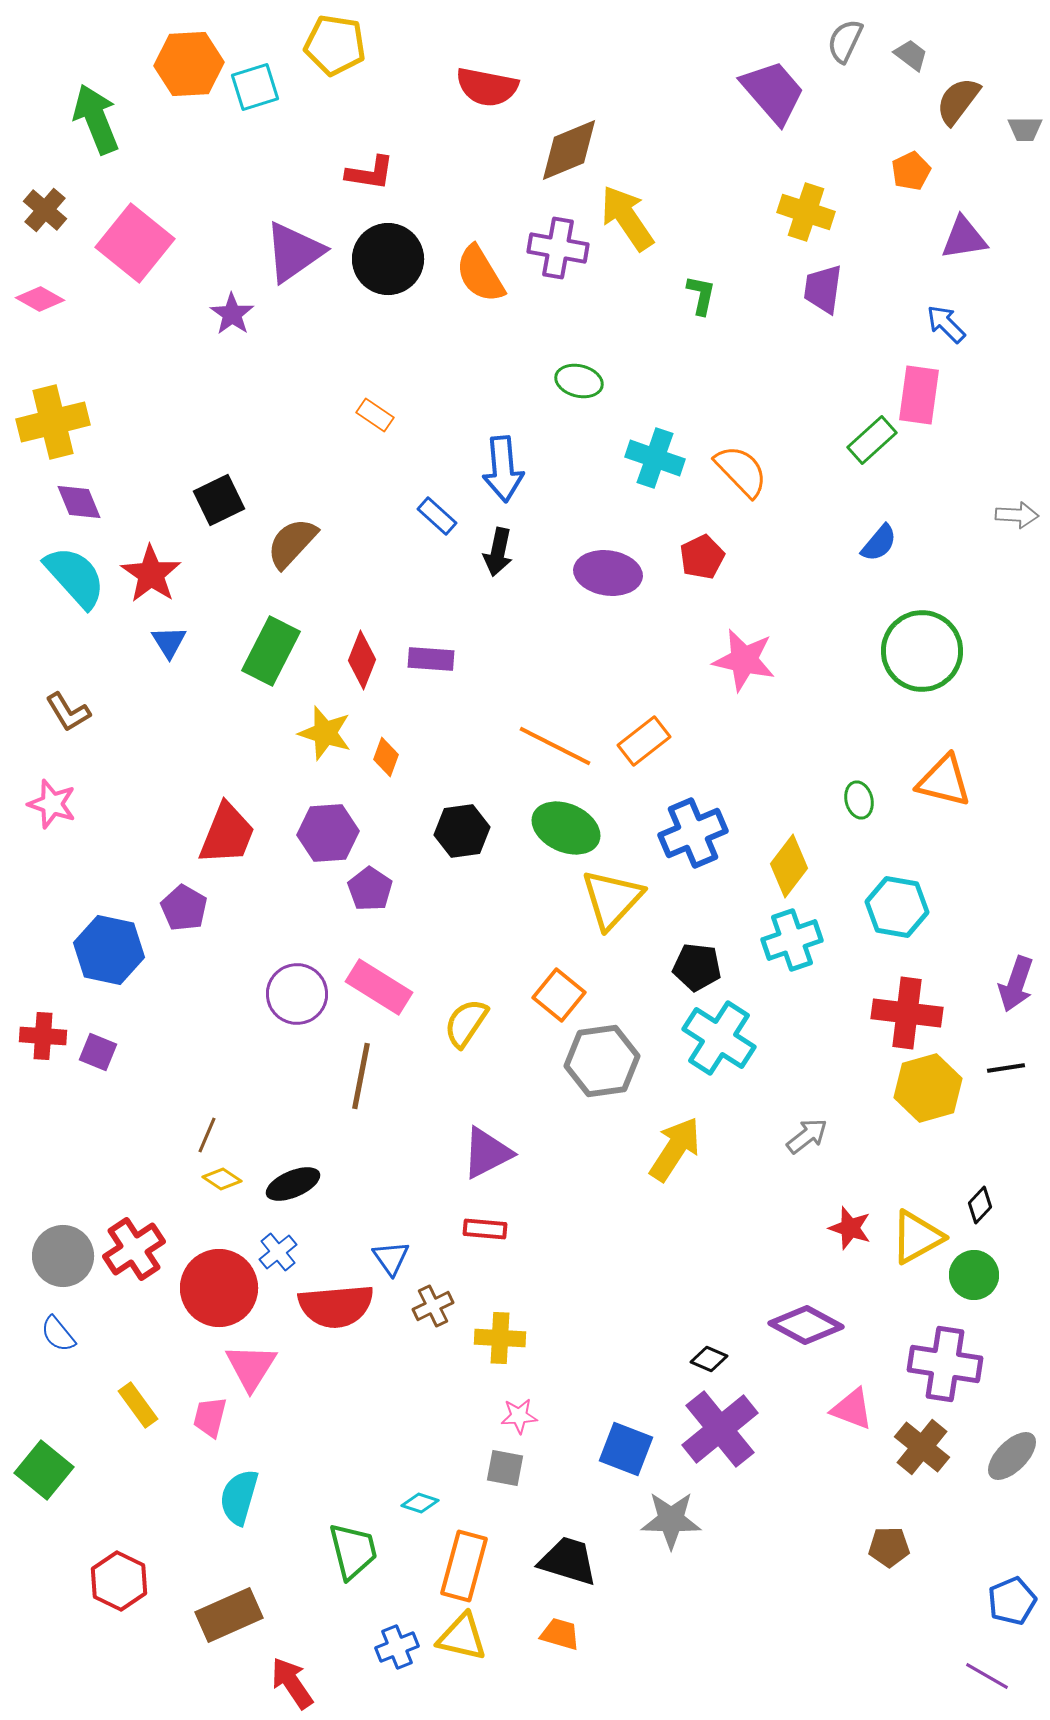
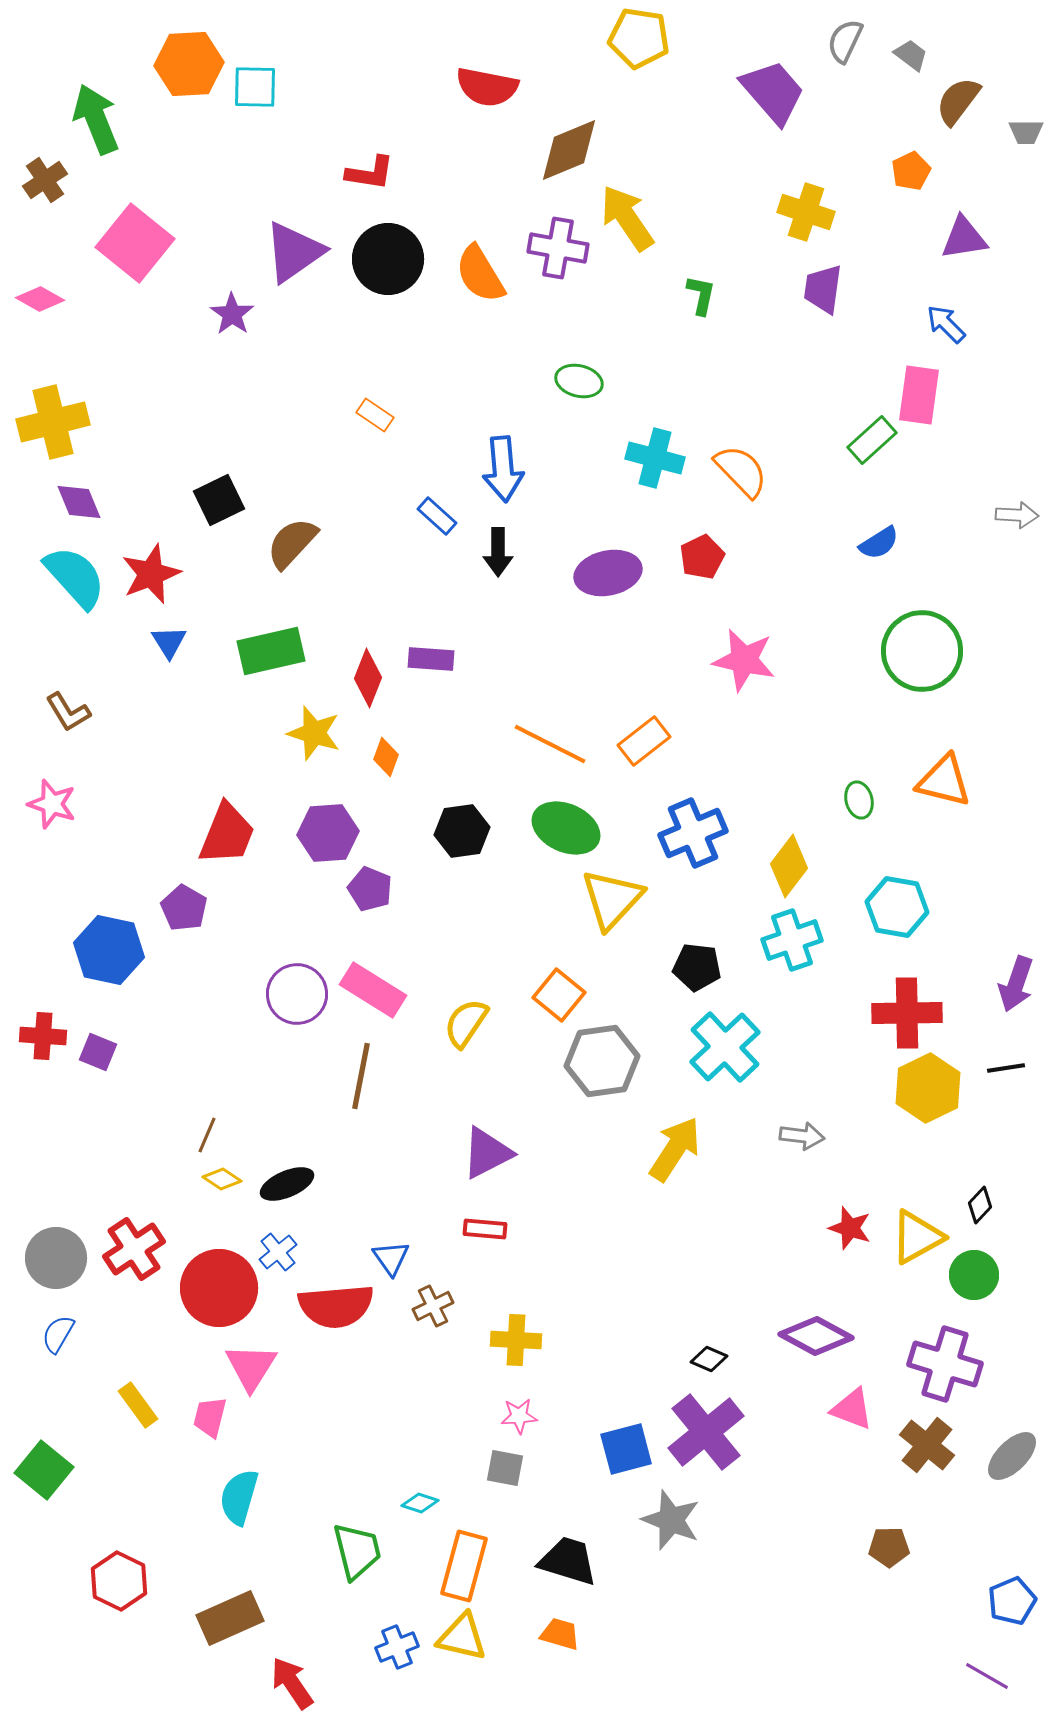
yellow pentagon at (335, 45): moved 304 px right, 7 px up
cyan square at (255, 87): rotated 18 degrees clockwise
gray trapezoid at (1025, 129): moved 1 px right, 3 px down
brown cross at (45, 210): moved 30 px up; rotated 15 degrees clockwise
cyan cross at (655, 458): rotated 4 degrees counterclockwise
blue semicircle at (879, 543): rotated 18 degrees clockwise
black arrow at (498, 552): rotated 12 degrees counterclockwise
purple ellipse at (608, 573): rotated 20 degrees counterclockwise
red star at (151, 574): rotated 16 degrees clockwise
green rectangle at (271, 651): rotated 50 degrees clockwise
red diamond at (362, 660): moved 6 px right, 18 px down
yellow star at (325, 733): moved 11 px left
orange line at (555, 746): moved 5 px left, 2 px up
purple pentagon at (370, 889): rotated 12 degrees counterclockwise
pink rectangle at (379, 987): moved 6 px left, 3 px down
red cross at (907, 1013): rotated 8 degrees counterclockwise
cyan cross at (719, 1038): moved 6 px right, 9 px down; rotated 14 degrees clockwise
yellow hexagon at (928, 1088): rotated 10 degrees counterclockwise
gray arrow at (807, 1136): moved 5 px left; rotated 45 degrees clockwise
black ellipse at (293, 1184): moved 6 px left
gray circle at (63, 1256): moved 7 px left, 2 px down
purple diamond at (806, 1325): moved 10 px right, 11 px down
blue semicircle at (58, 1334): rotated 69 degrees clockwise
yellow cross at (500, 1338): moved 16 px right, 2 px down
purple cross at (945, 1364): rotated 8 degrees clockwise
purple cross at (720, 1429): moved 14 px left, 3 px down
brown cross at (922, 1447): moved 5 px right, 2 px up
blue square at (626, 1449): rotated 36 degrees counterclockwise
gray star at (671, 1520): rotated 20 degrees clockwise
green trapezoid at (353, 1551): moved 4 px right
brown rectangle at (229, 1615): moved 1 px right, 3 px down
